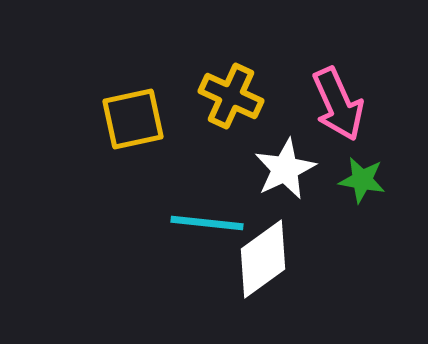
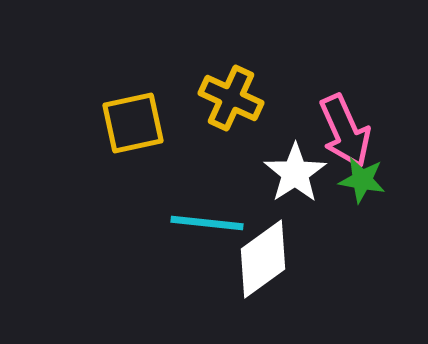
yellow cross: moved 2 px down
pink arrow: moved 7 px right, 27 px down
yellow square: moved 4 px down
white star: moved 10 px right, 4 px down; rotated 8 degrees counterclockwise
